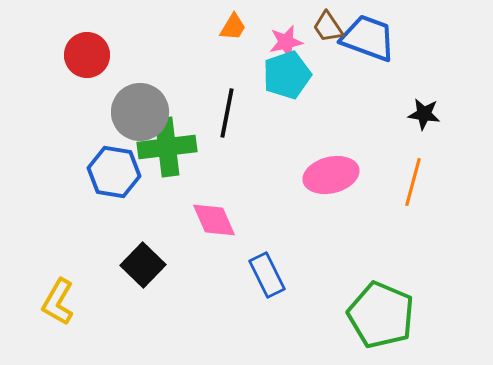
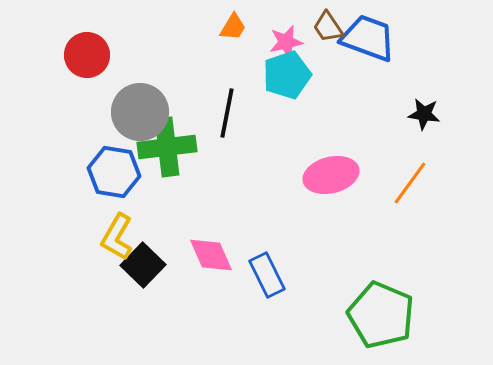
orange line: moved 3 px left, 1 px down; rotated 21 degrees clockwise
pink diamond: moved 3 px left, 35 px down
yellow L-shape: moved 59 px right, 65 px up
